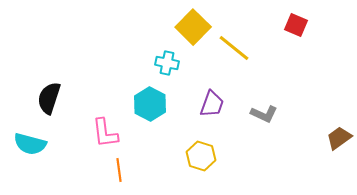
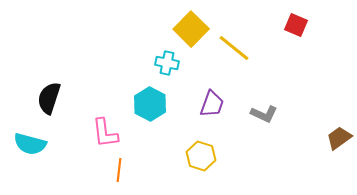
yellow square: moved 2 px left, 2 px down
orange line: rotated 15 degrees clockwise
